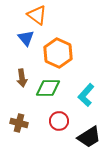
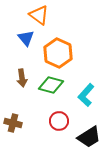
orange triangle: moved 2 px right
green diamond: moved 3 px right, 3 px up; rotated 15 degrees clockwise
brown cross: moved 6 px left
